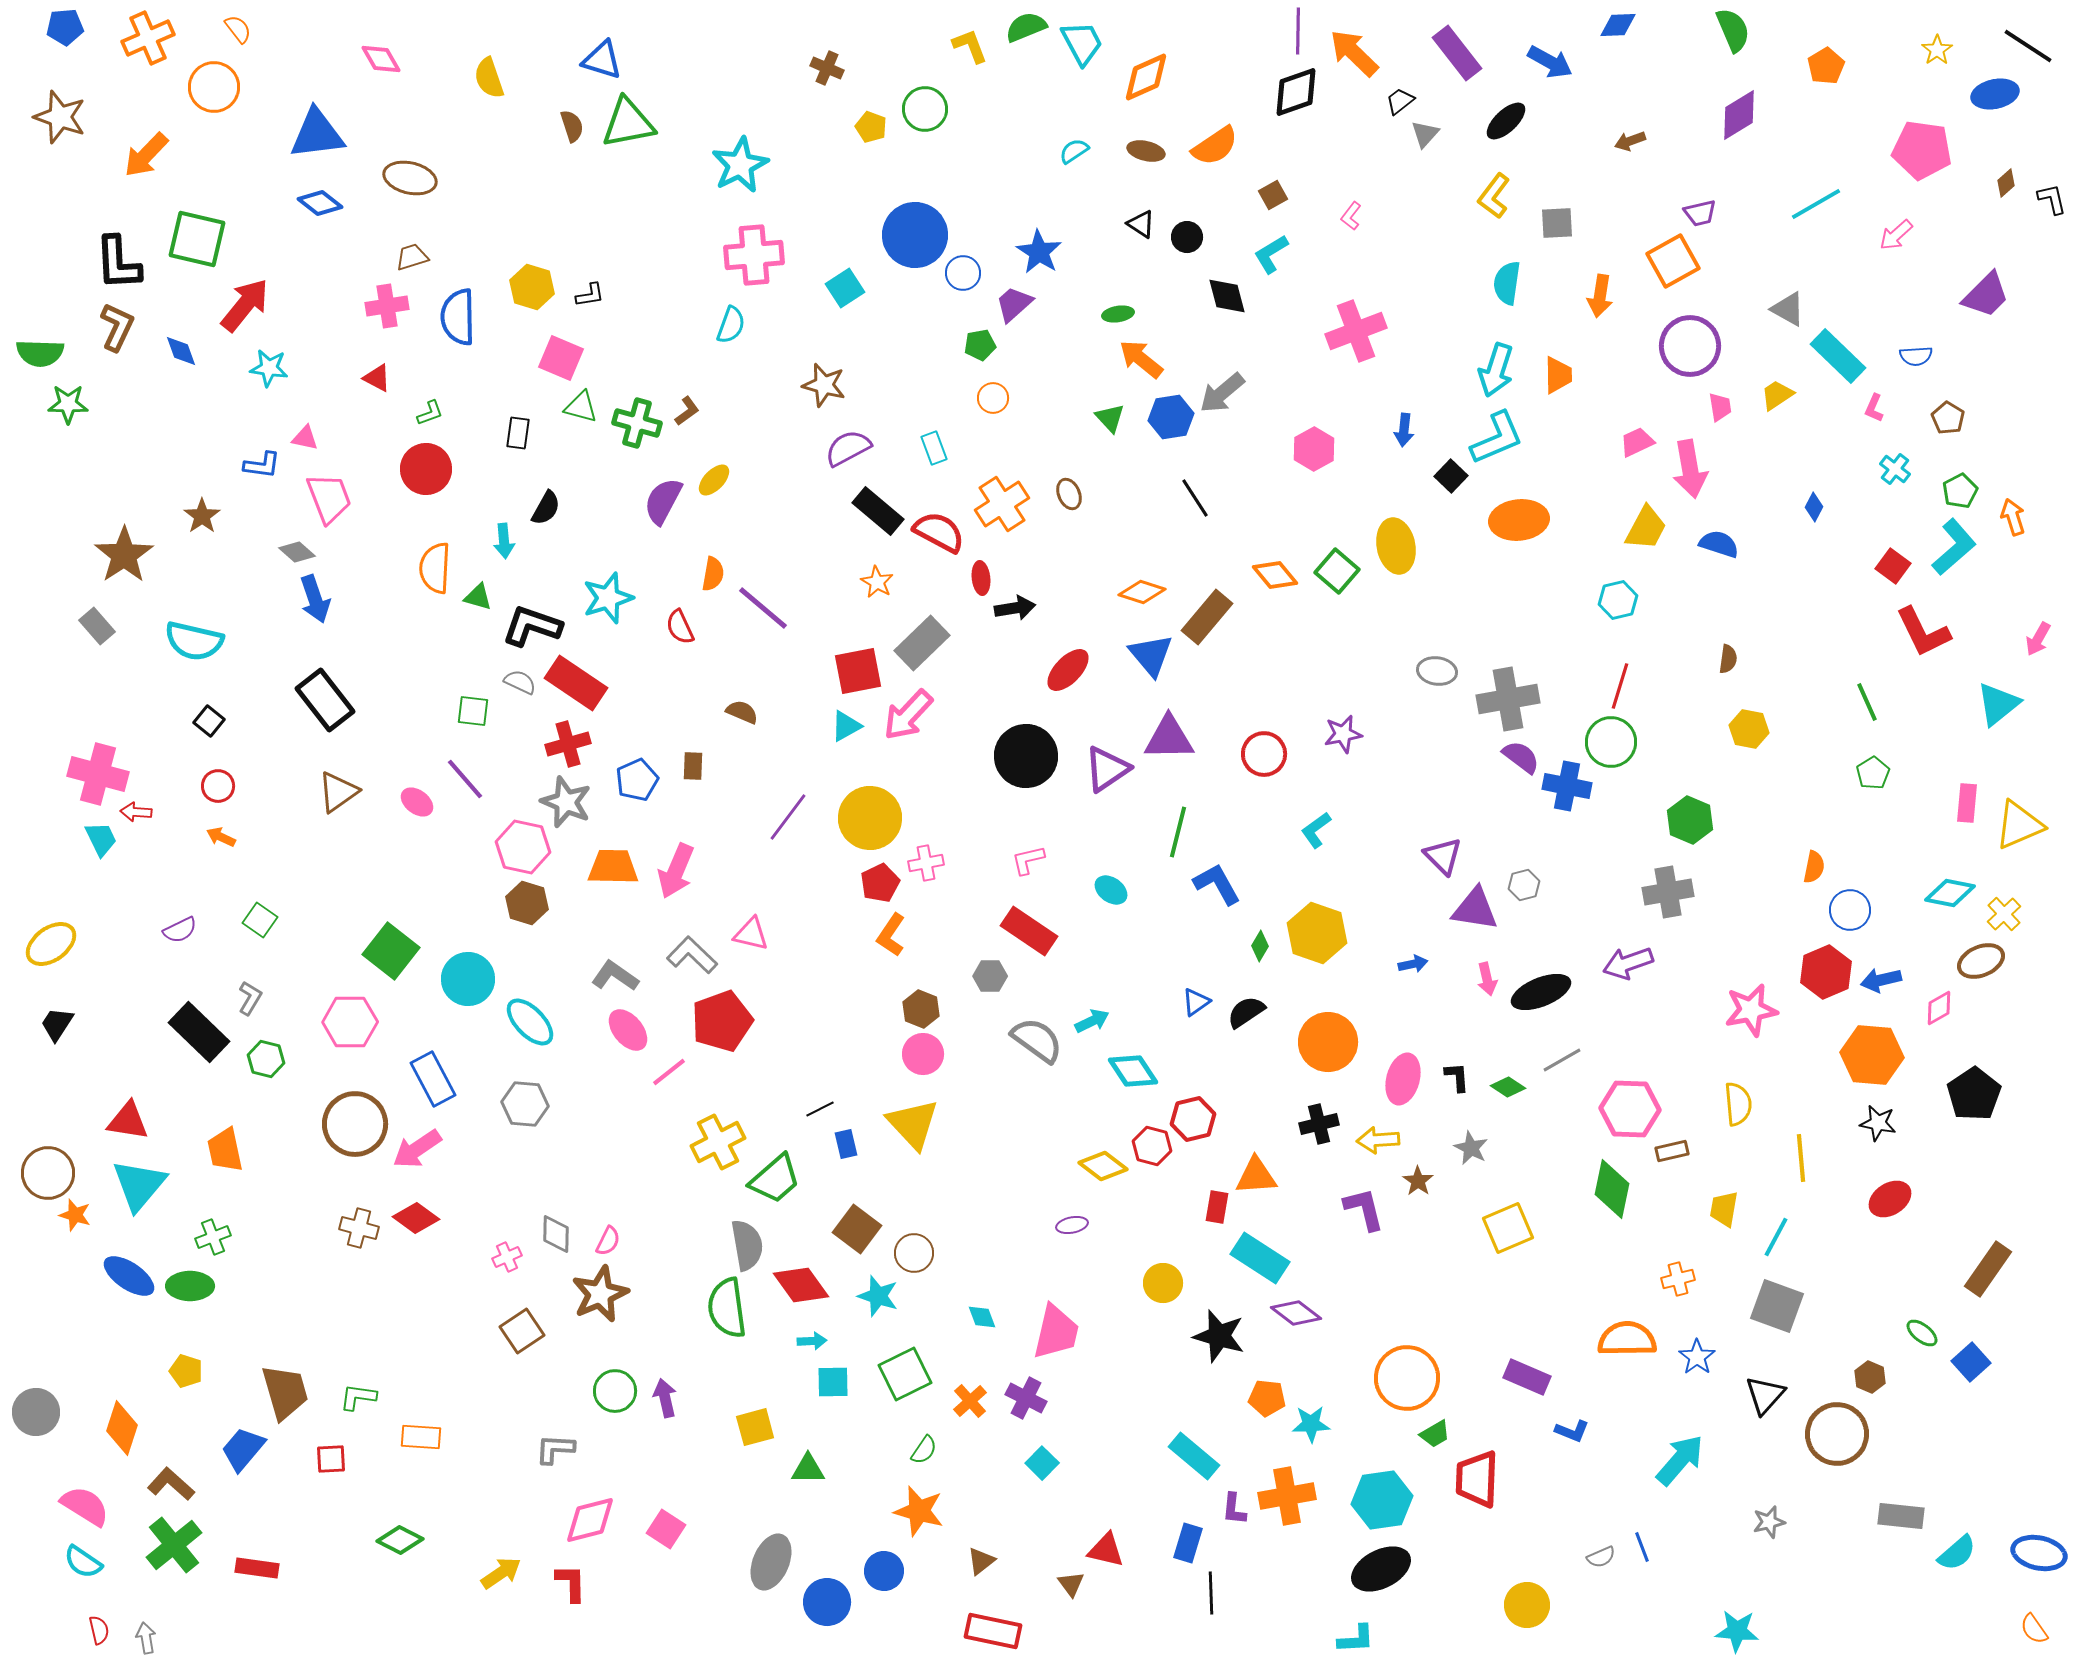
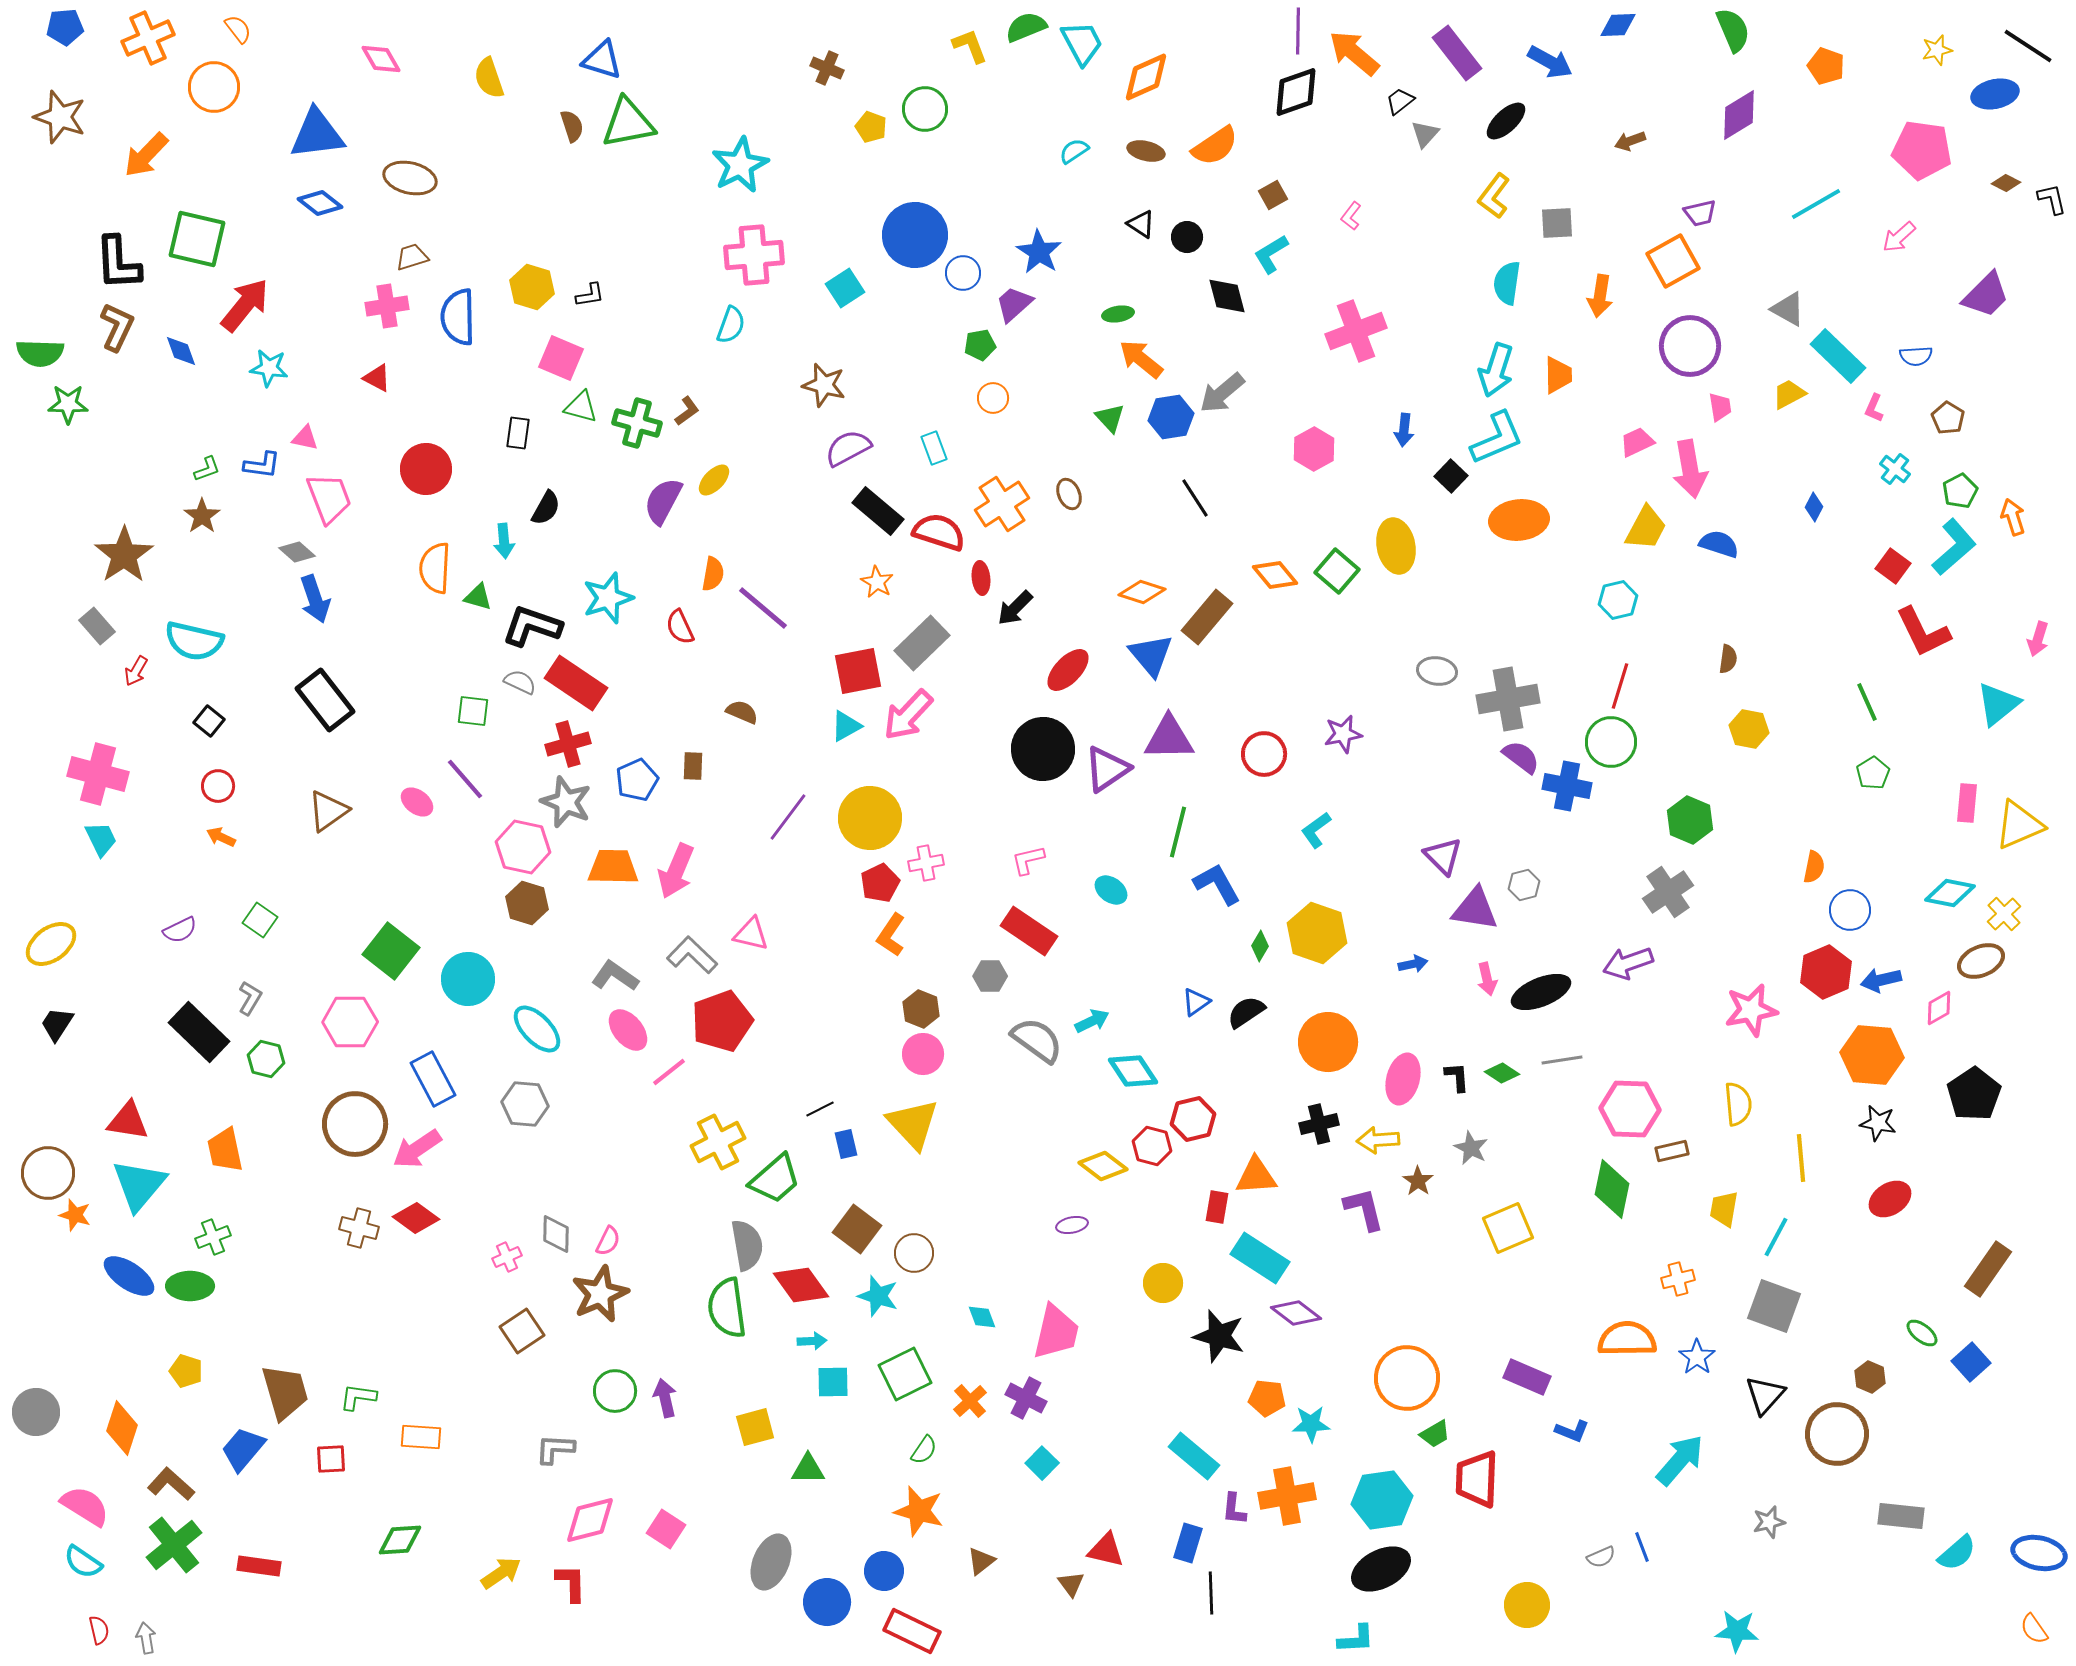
yellow star at (1937, 50): rotated 20 degrees clockwise
orange arrow at (1354, 53): rotated 4 degrees counterclockwise
orange pentagon at (1826, 66): rotated 21 degrees counterclockwise
brown diamond at (2006, 183): rotated 68 degrees clockwise
pink arrow at (1896, 235): moved 3 px right, 2 px down
yellow trapezoid at (1777, 395): moved 12 px right, 1 px up; rotated 6 degrees clockwise
green L-shape at (430, 413): moved 223 px left, 56 px down
red semicircle at (939, 532): rotated 10 degrees counterclockwise
black arrow at (1015, 608): rotated 144 degrees clockwise
pink arrow at (2038, 639): rotated 12 degrees counterclockwise
black circle at (1026, 756): moved 17 px right, 7 px up
brown triangle at (338, 792): moved 10 px left, 19 px down
red arrow at (136, 812): moved 141 px up; rotated 64 degrees counterclockwise
gray cross at (1668, 892): rotated 24 degrees counterclockwise
cyan ellipse at (530, 1022): moved 7 px right, 7 px down
gray line at (1562, 1060): rotated 21 degrees clockwise
green diamond at (1508, 1087): moved 6 px left, 14 px up
gray square at (1777, 1306): moved 3 px left
green diamond at (400, 1540): rotated 30 degrees counterclockwise
red rectangle at (257, 1568): moved 2 px right, 2 px up
red rectangle at (993, 1631): moved 81 px left; rotated 14 degrees clockwise
